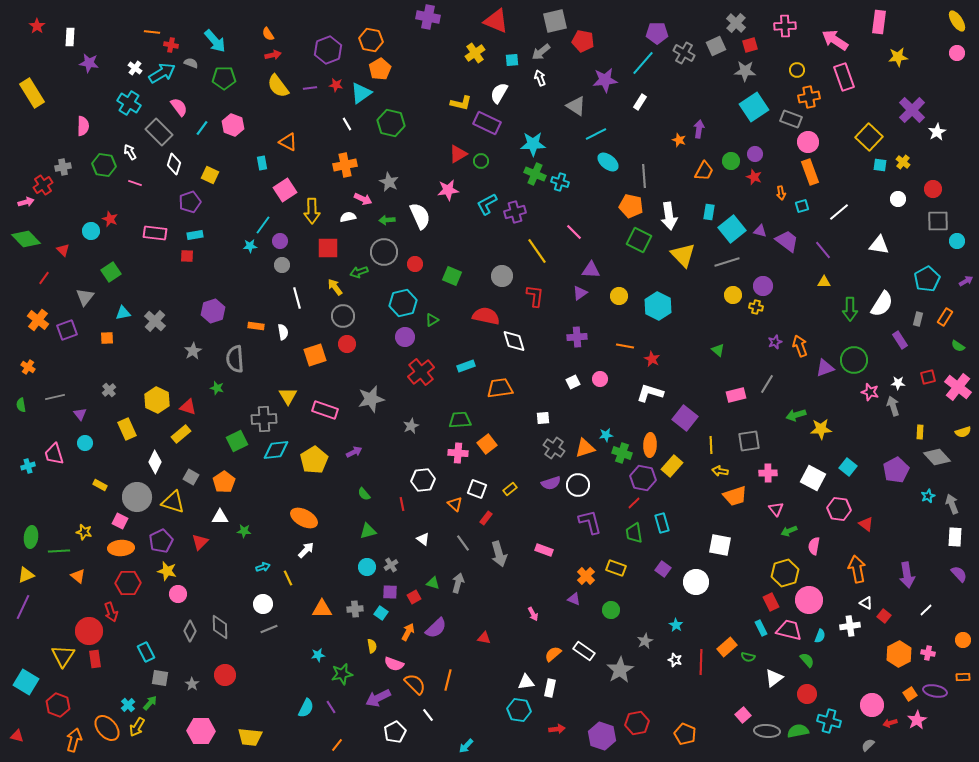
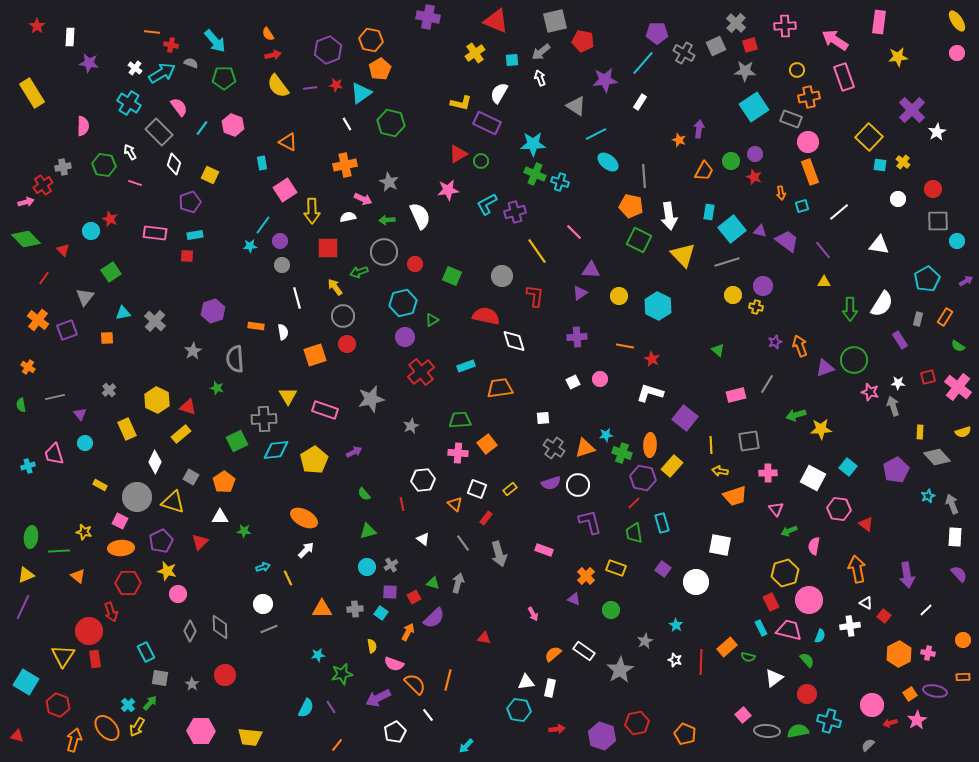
purple semicircle at (436, 628): moved 2 px left, 10 px up
